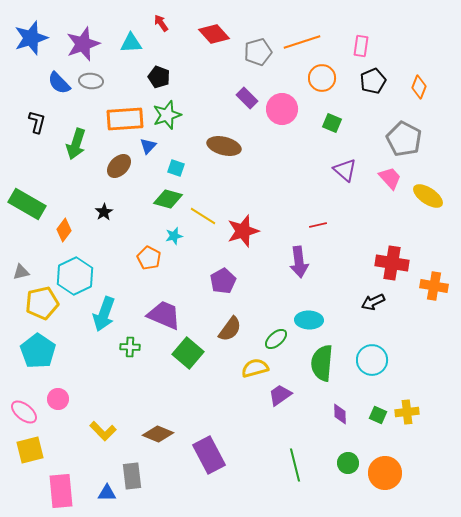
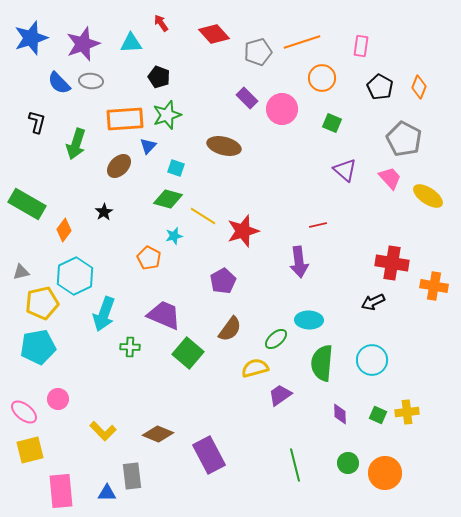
black pentagon at (373, 81): moved 7 px right, 6 px down; rotated 20 degrees counterclockwise
cyan pentagon at (38, 351): moved 4 px up; rotated 28 degrees clockwise
